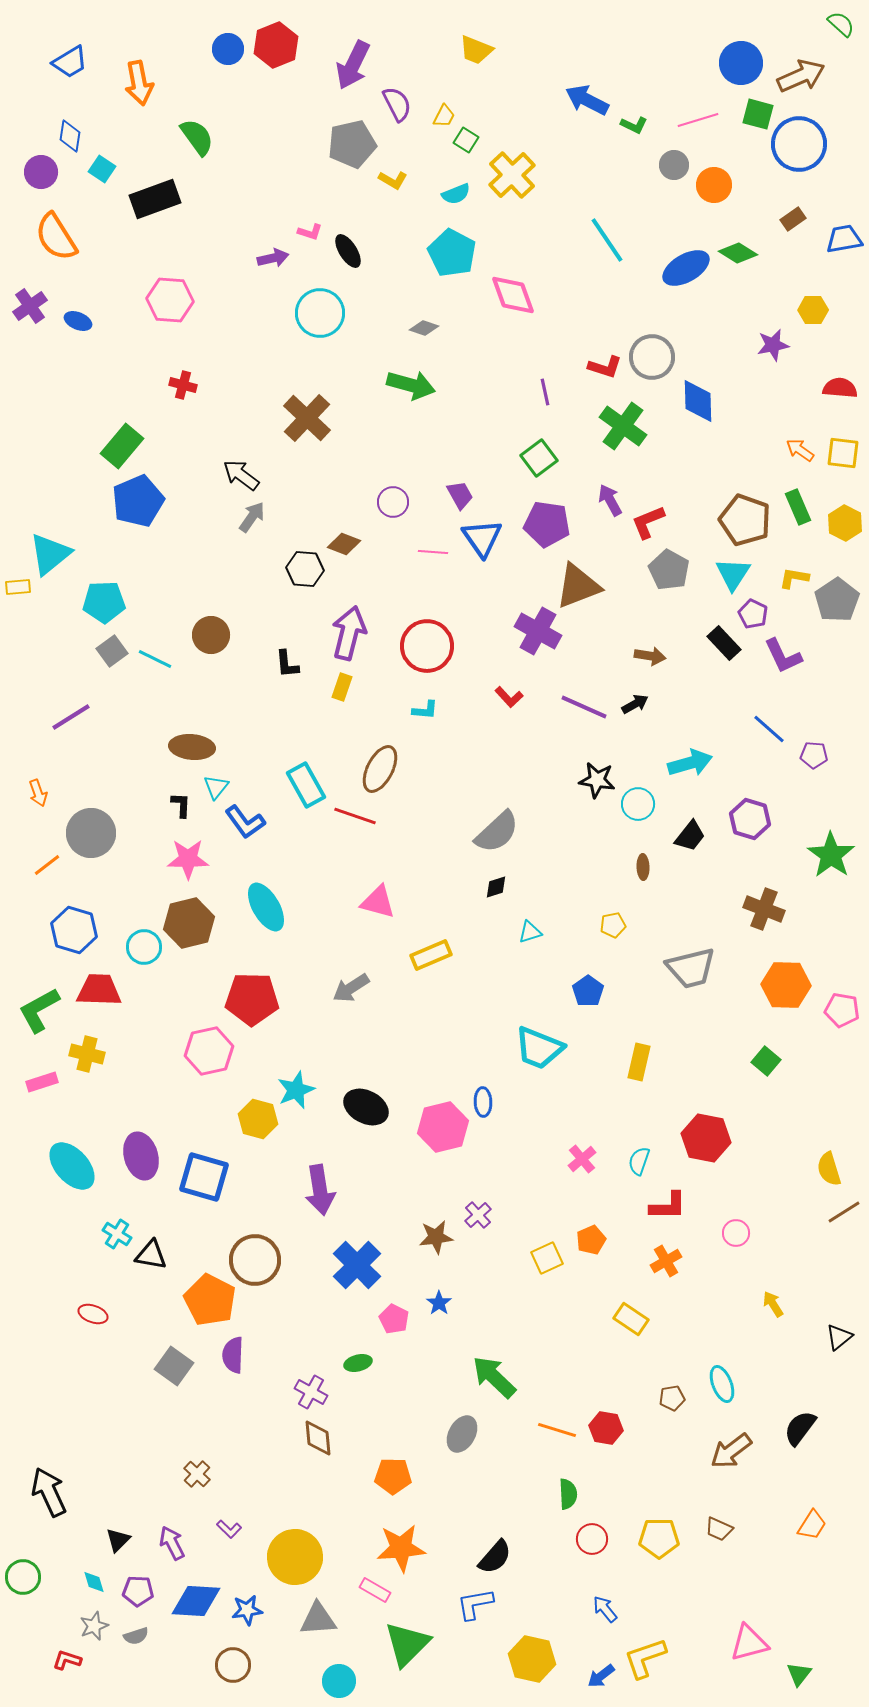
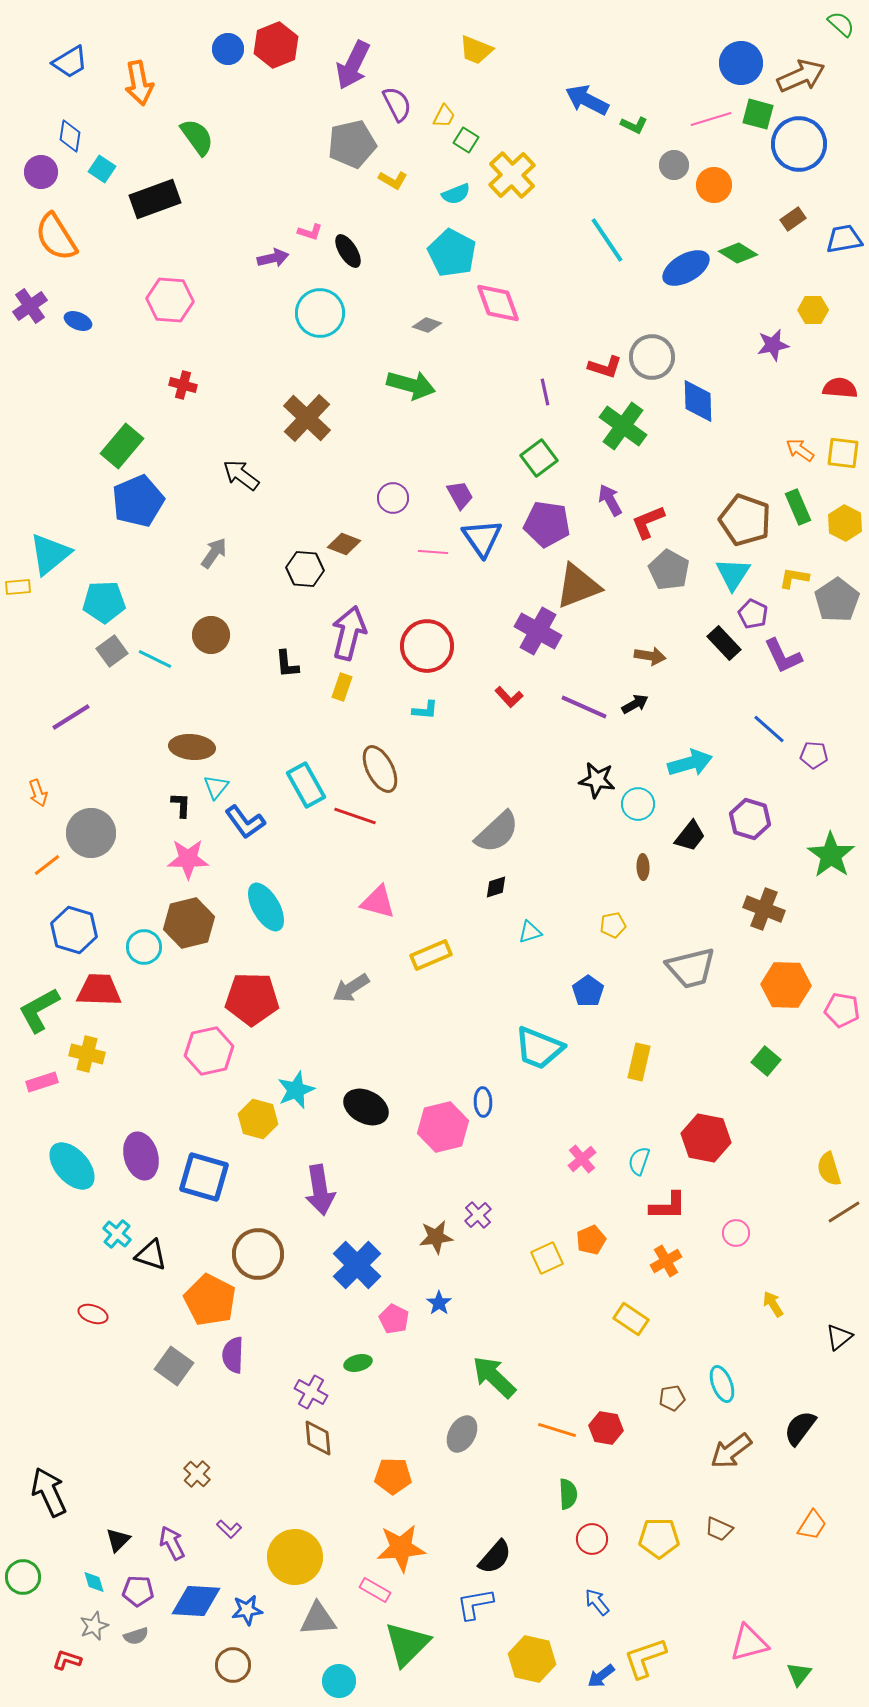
pink line at (698, 120): moved 13 px right, 1 px up
pink diamond at (513, 295): moved 15 px left, 8 px down
gray diamond at (424, 328): moved 3 px right, 3 px up
purple circle at (393, 502): moved 4 px up
gray arrow at (252, 517): moved 38 px left, 36 px down
brown ellipse at (380, 769): rotated 54 degrees counterclockwise
cyan cross at (117, 1234): rotated 8 degrees clockwise
black triangle at (151, 1255): rotated 8 degrees clockwise
brown circle at (255, 1260): moved 3 px right, 6 px up
blue arrow at (605, 1609): moved 8 px left, 7 px up
